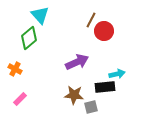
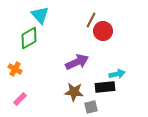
red circle: moved 1 px left
green diamond: rotated 10 degrees clockwise
brown star: moved 3 px up
